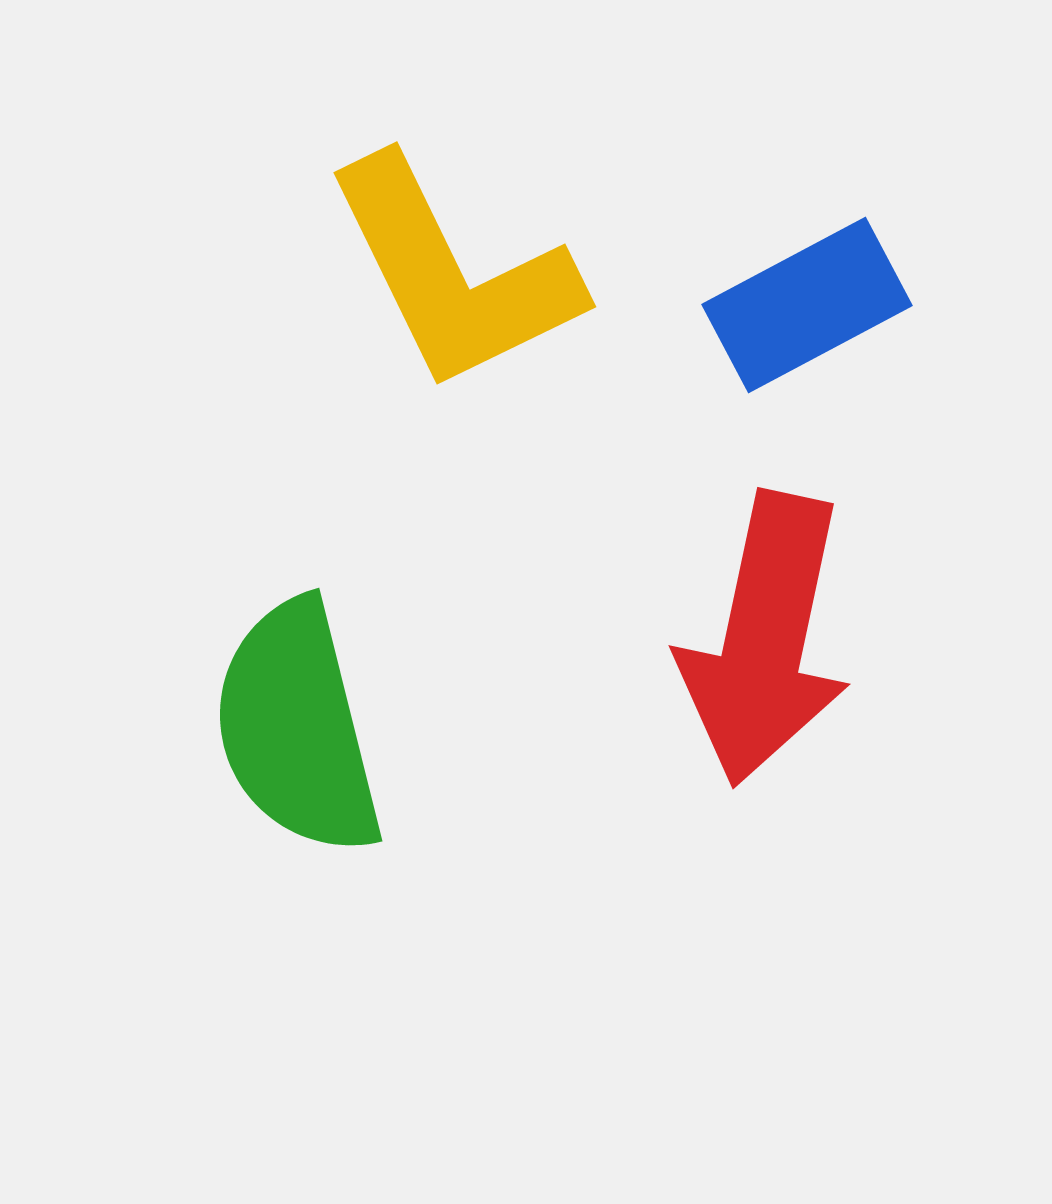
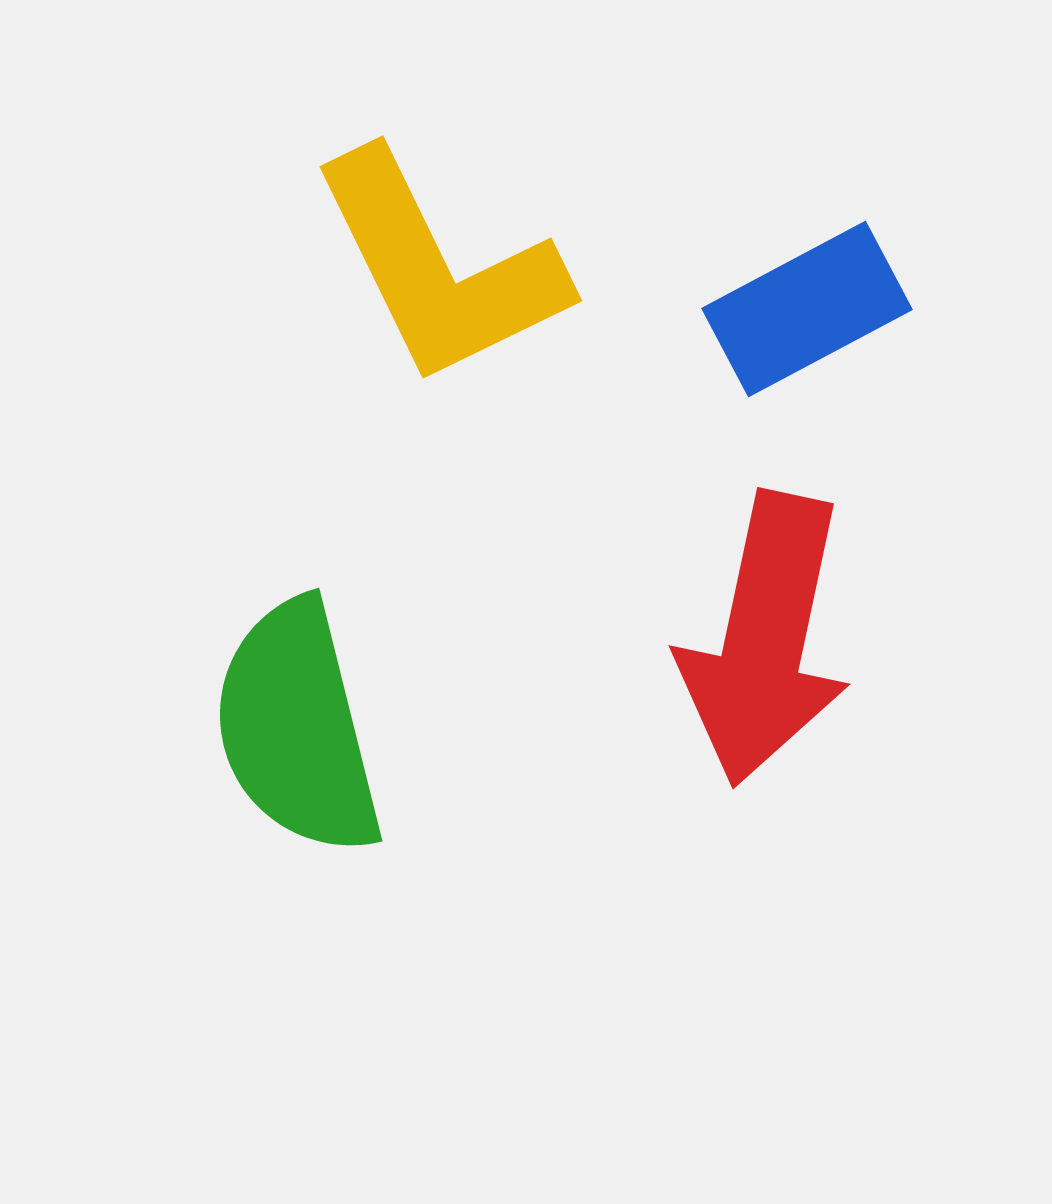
yellow L-shape: moved 14 px left, 6 px up
blue rectangle: moved 4 px down
